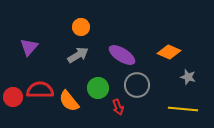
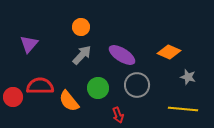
purple triangle: moved 3 px up
gray arrow: moved 4 px right; rotated 15 degrees counterclockwise
red semicircle: moved 4 px up
red arrow: moved 8 px down
